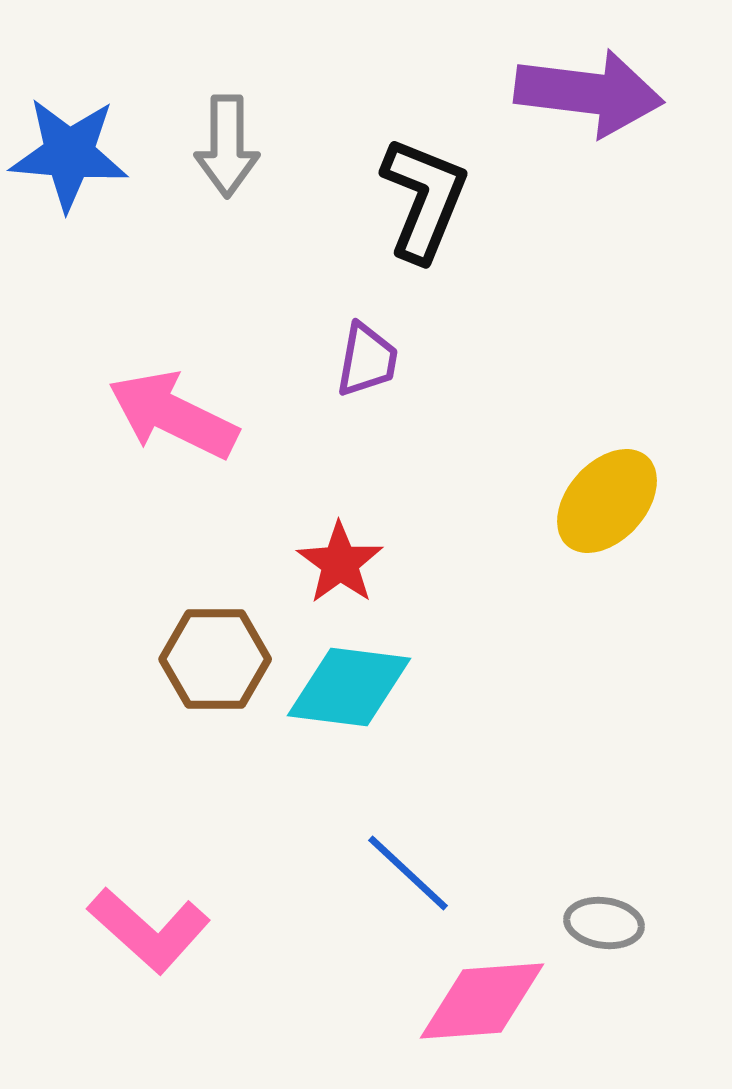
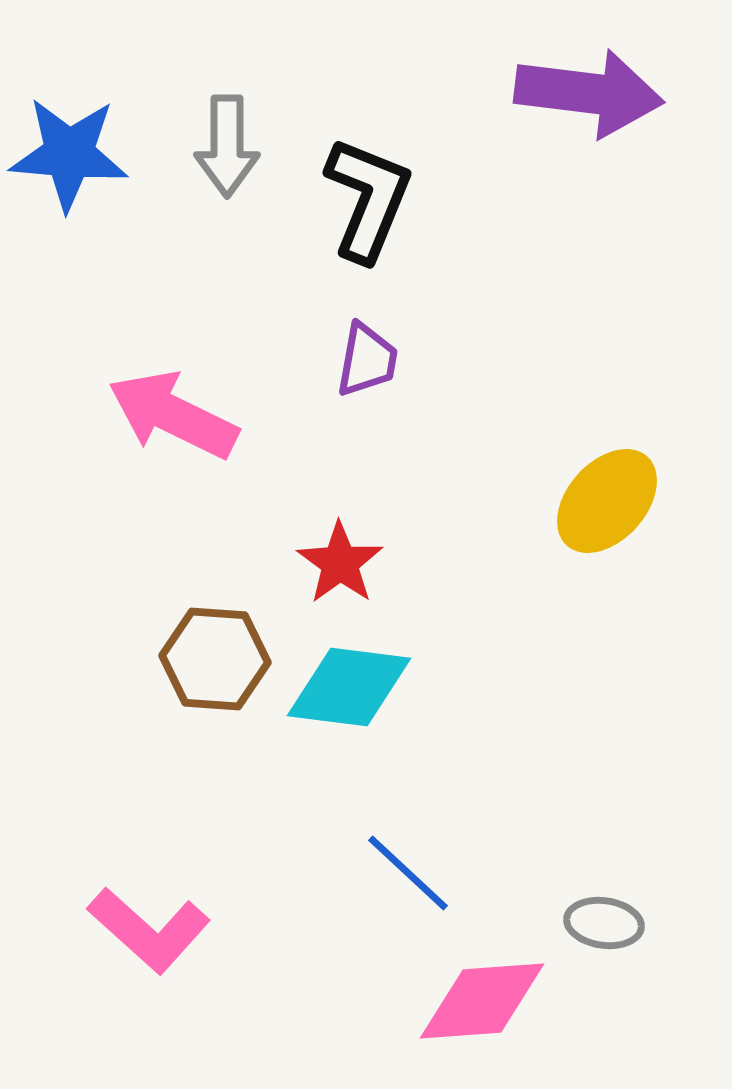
black L-shape: moved 56 px left
brown hexagon: rotated 4 degrees clockwise
